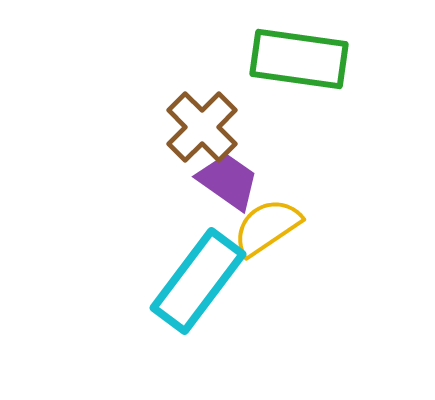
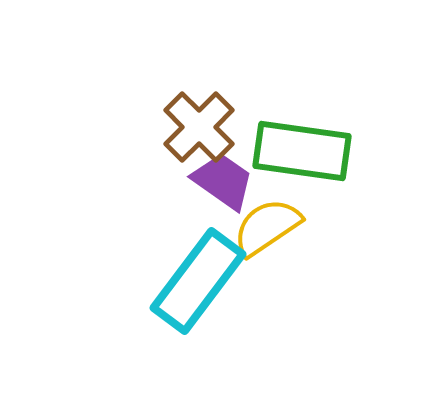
green rectangle: moved 3 px right, 92 px down
brown cross: moved 3 px left
purple trapezoid: moved 5 px left
